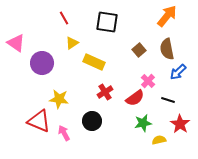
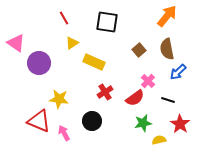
purple circle: moved 3 px left
